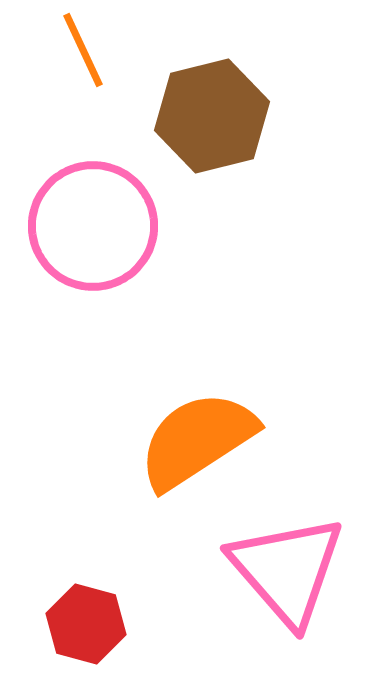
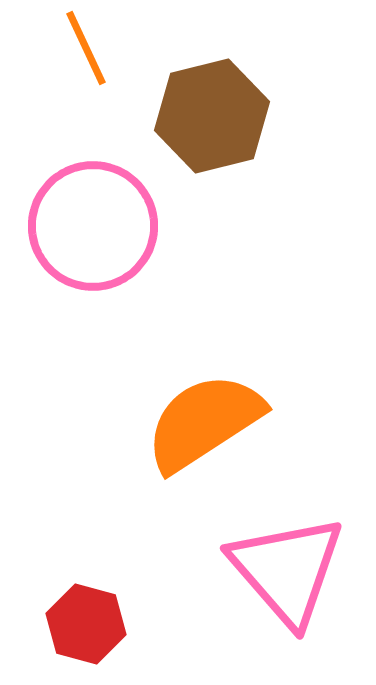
orange line: moved 3 px right, 2 px up
orange semicircle: moved 7 px right, 18 px up
